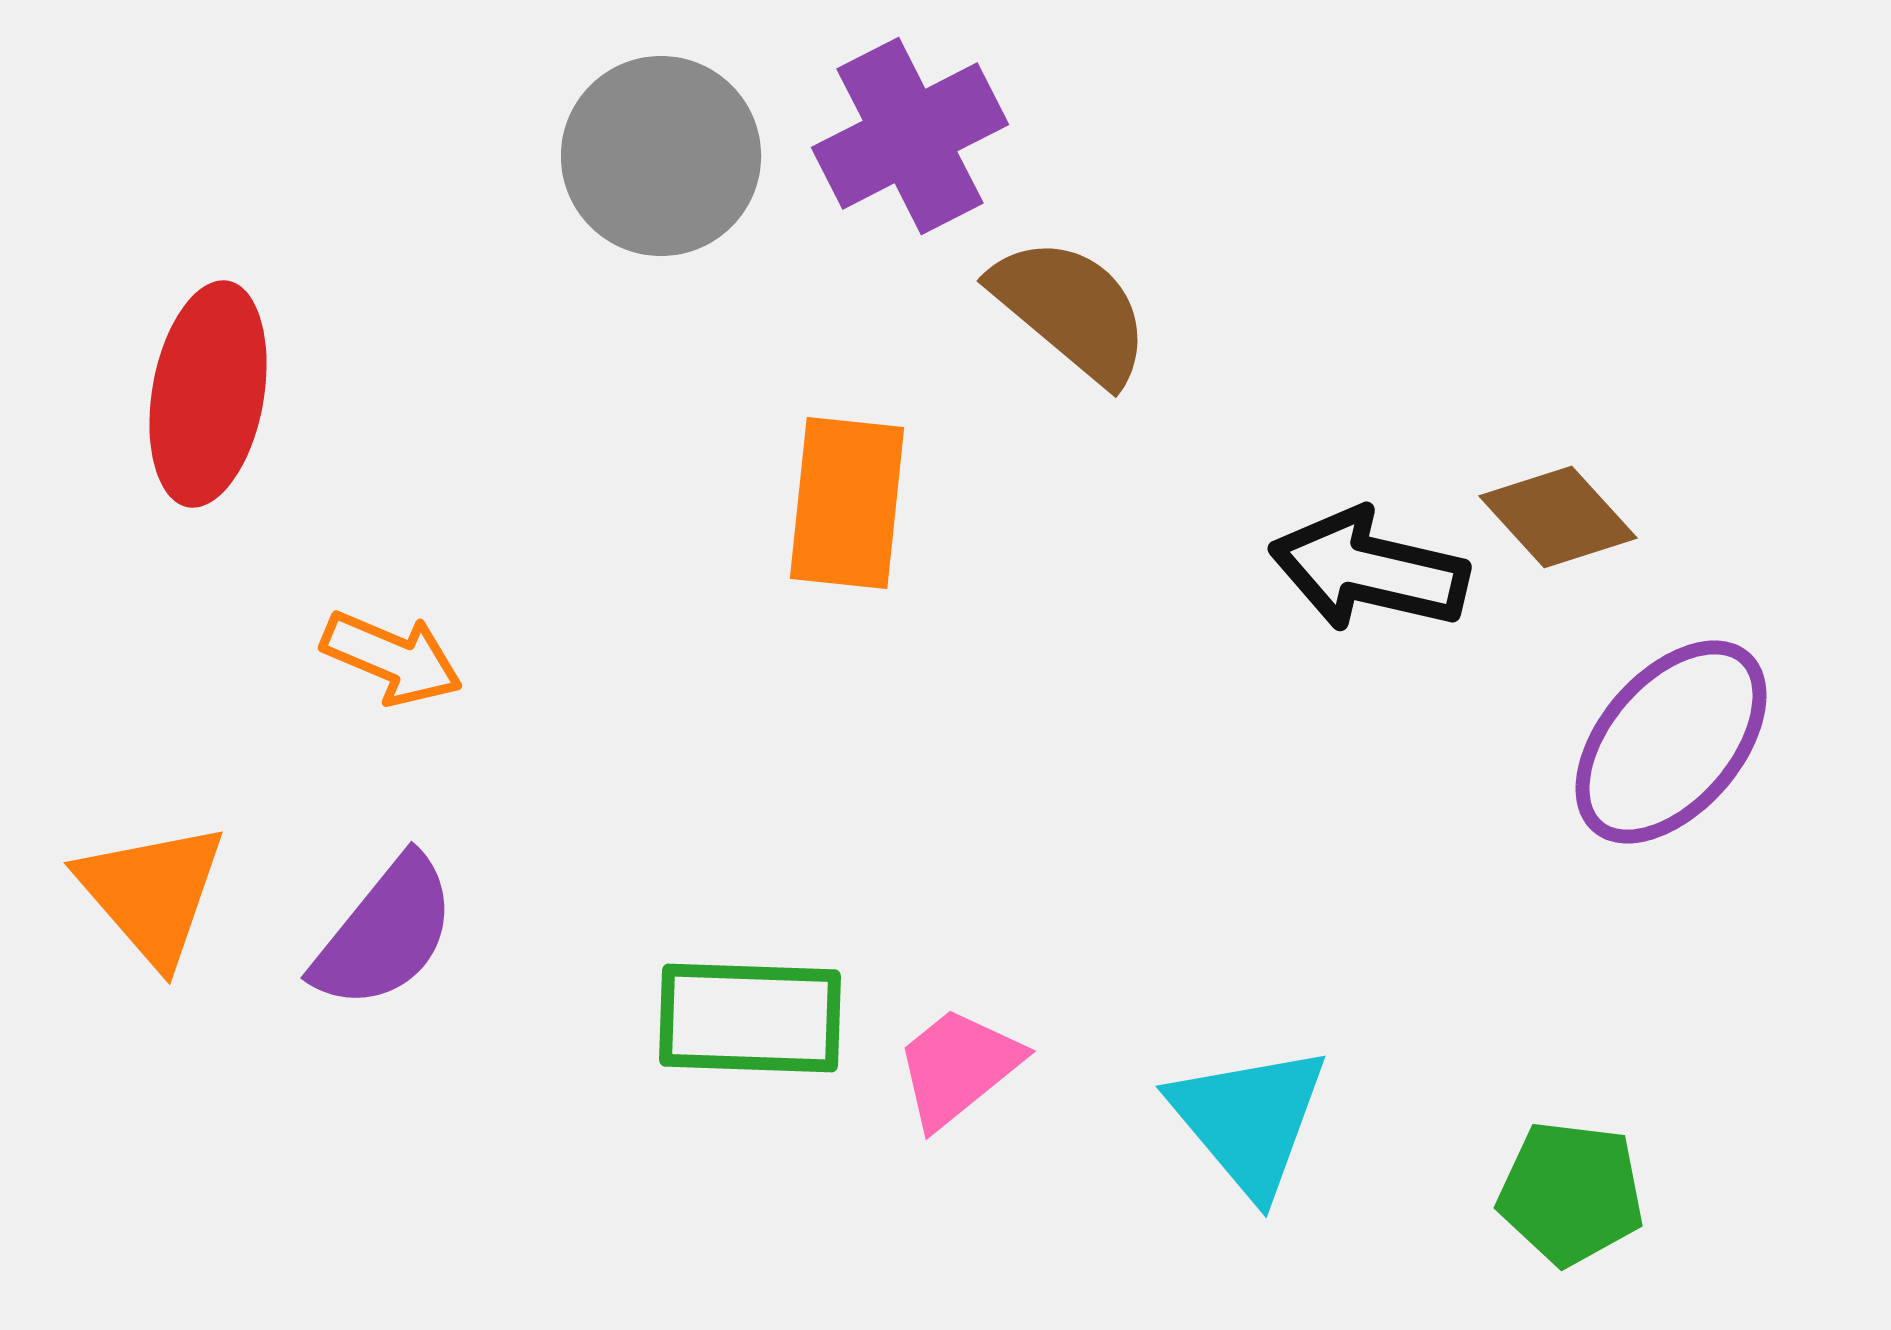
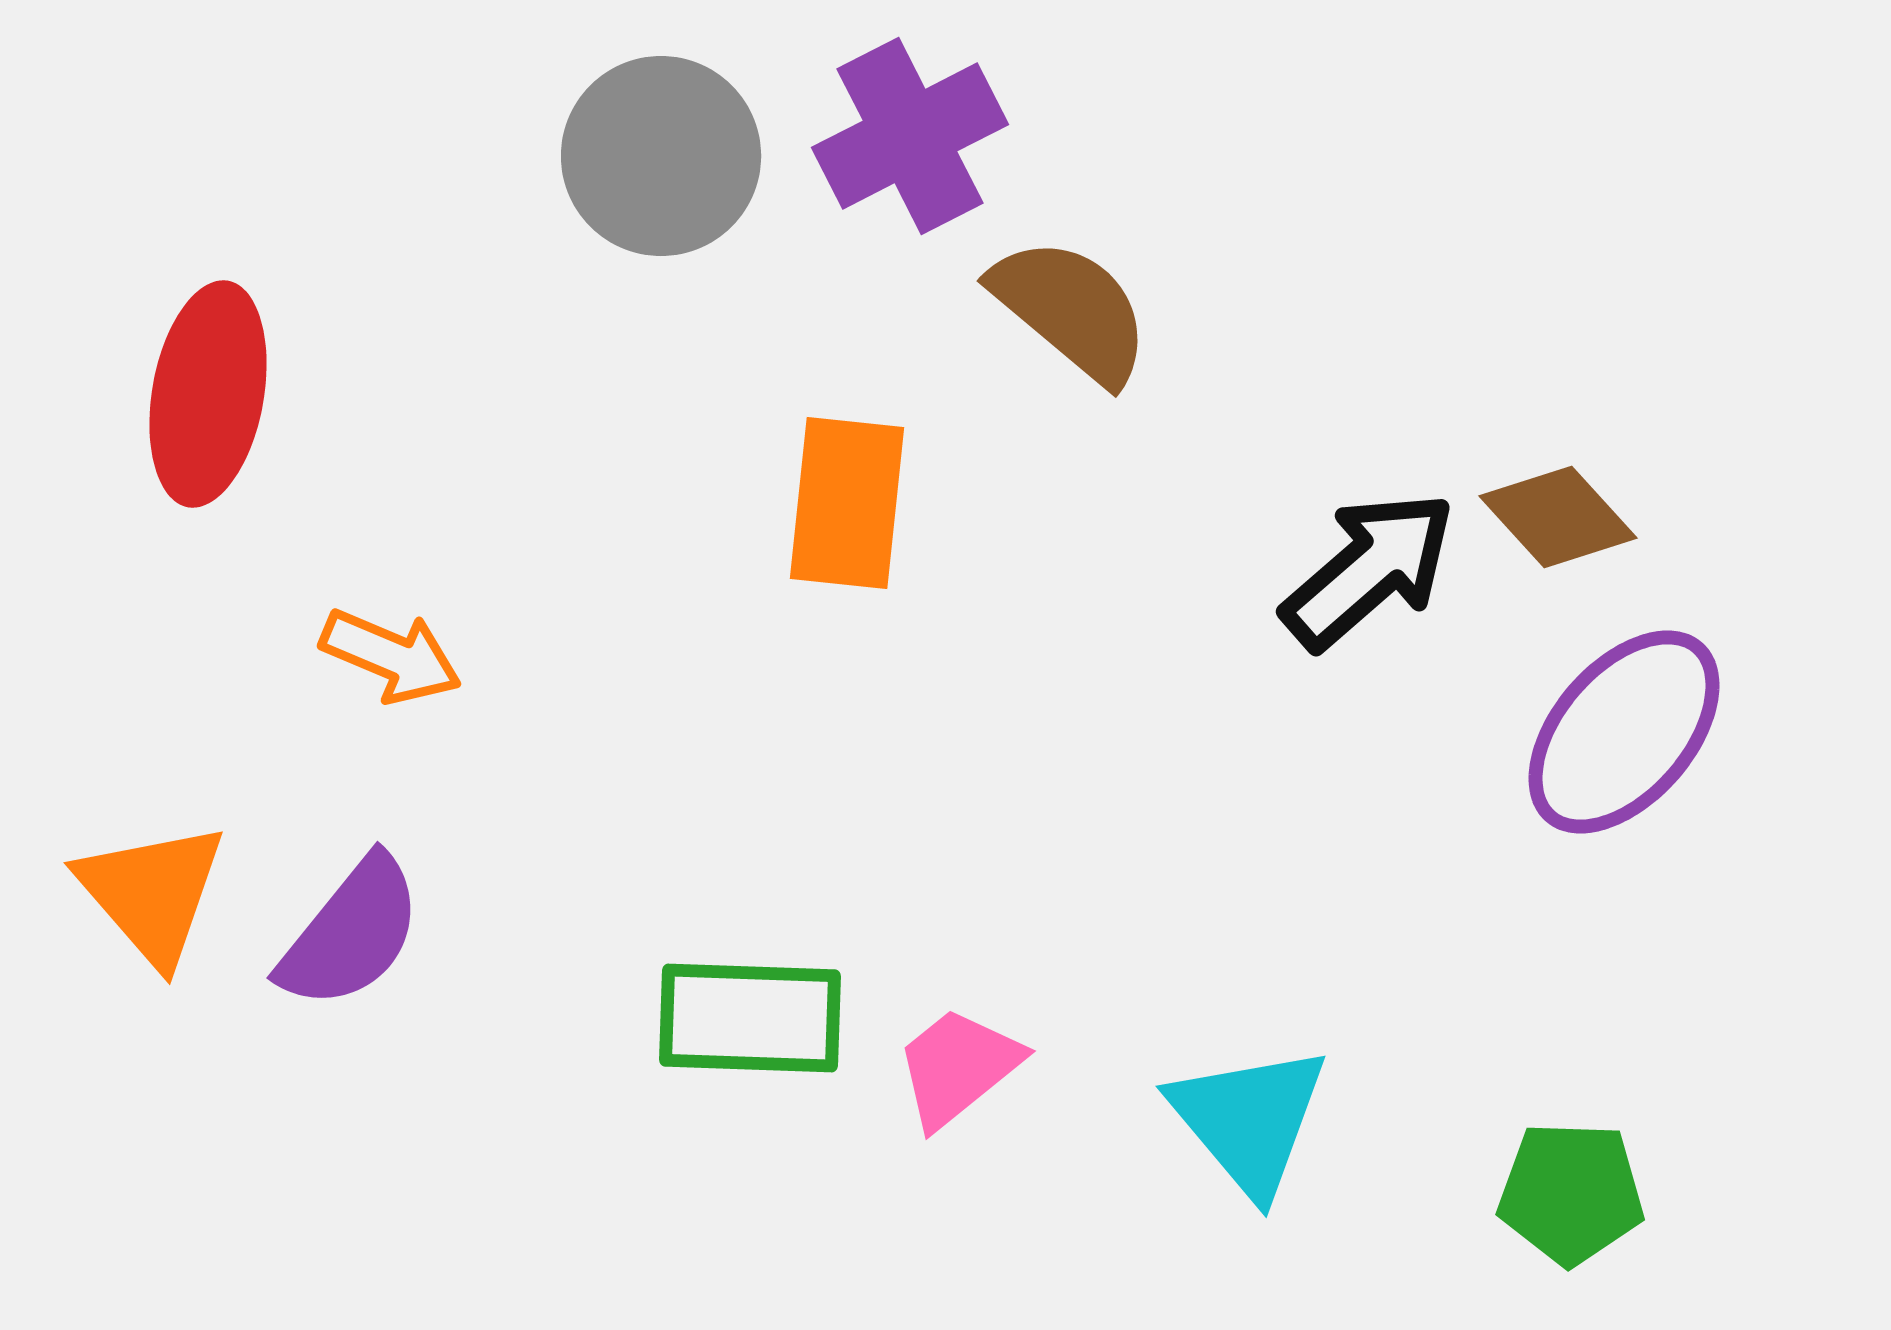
black arrow: rotated 126 degrees clockwise
orange arrow: moved 1 px left, 2 px up
purple ellipse: moved 47 px left, 10 px up
purple semicircle: moved 34 px left
green pentagon: rotated 5 degrees counterclockwise
